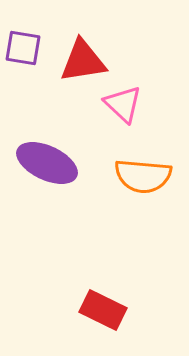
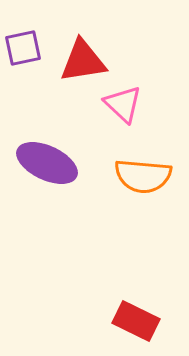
purple square: rotated 21 degrees counterclockwise
red rectangle: moved 33 px right, 11 px down
